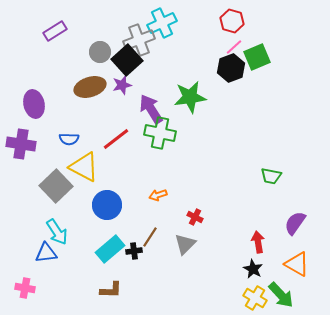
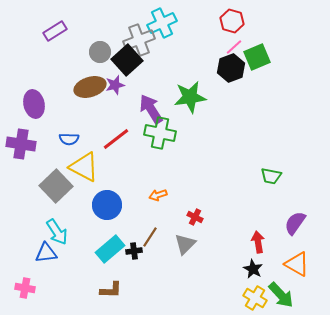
purple star: moved 7 px left
